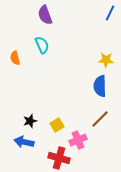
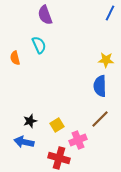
cyan semicircle: moved 3 px left
